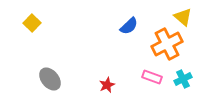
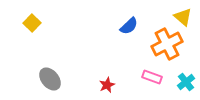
cyan cross: moved 3 px right, 3 px down; rotated 12 degrees counterclockwise
